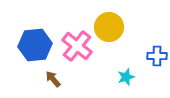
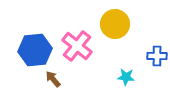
yellow circle: moved 6 px right, 3 px up
blue hexagon: moved 5 px down
cyan star: rotated 24 degrees clockwise
